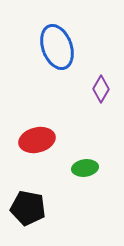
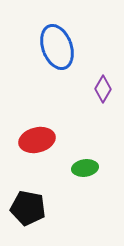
purple diamond: moved 2 px right
